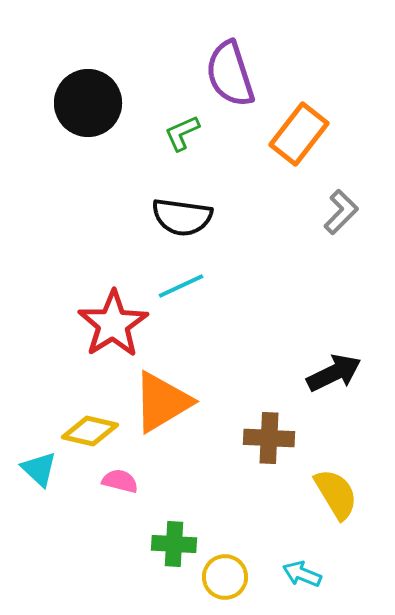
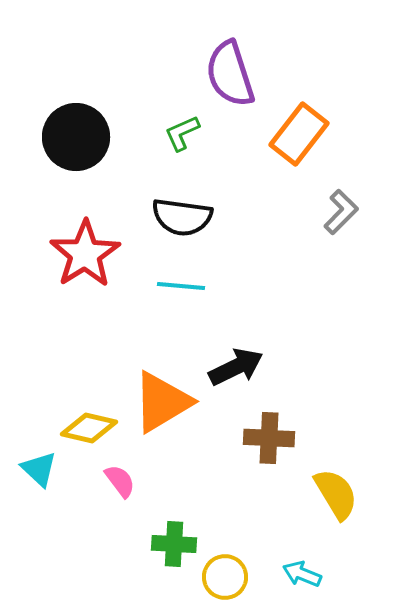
black circle: moved 12 px left, 34 px down
cyan line: rotated 30 degrees clockwise
red star: moved 28 px left, 70 px up
black arrow: moved 98 px left, 6 px up
yellow diamond: moved 1 px left, 3 px up
pink semicircle: rotated 39 degrees clockwise
